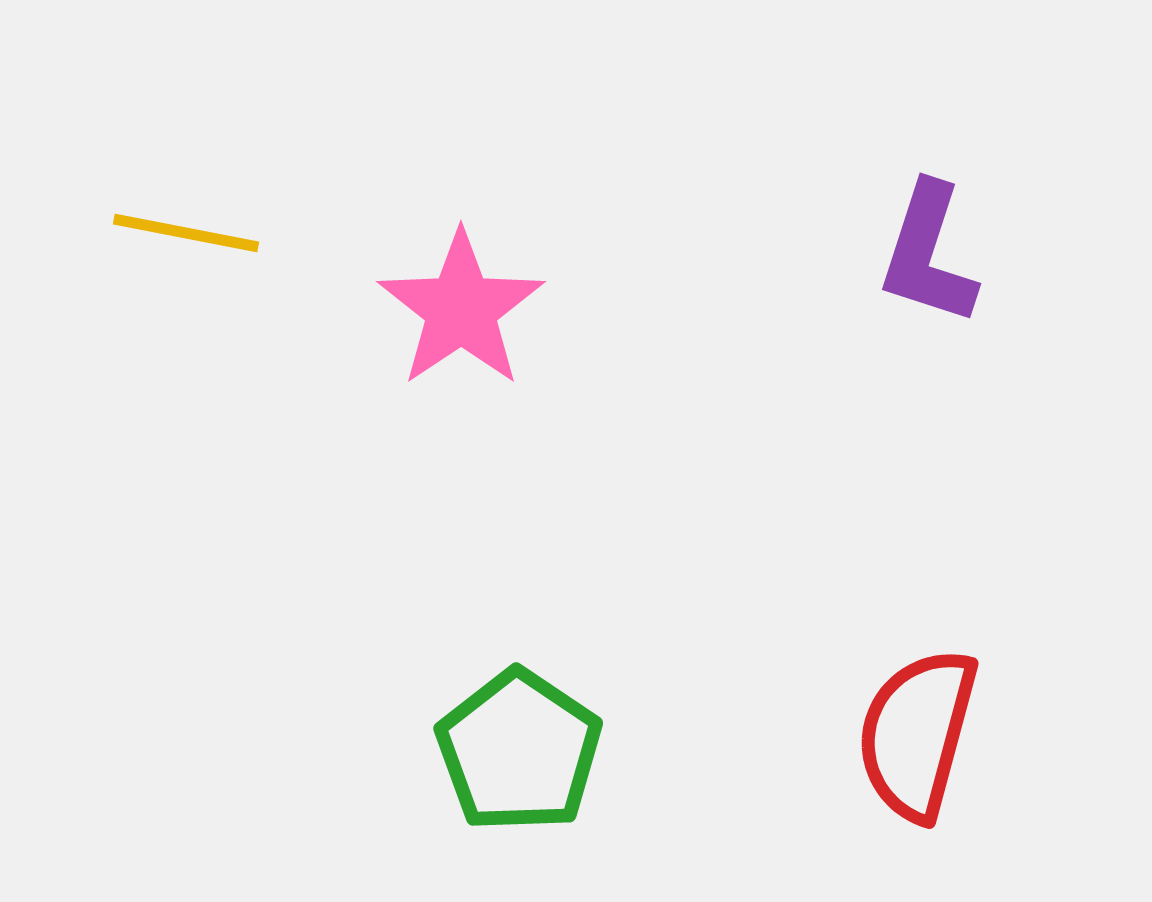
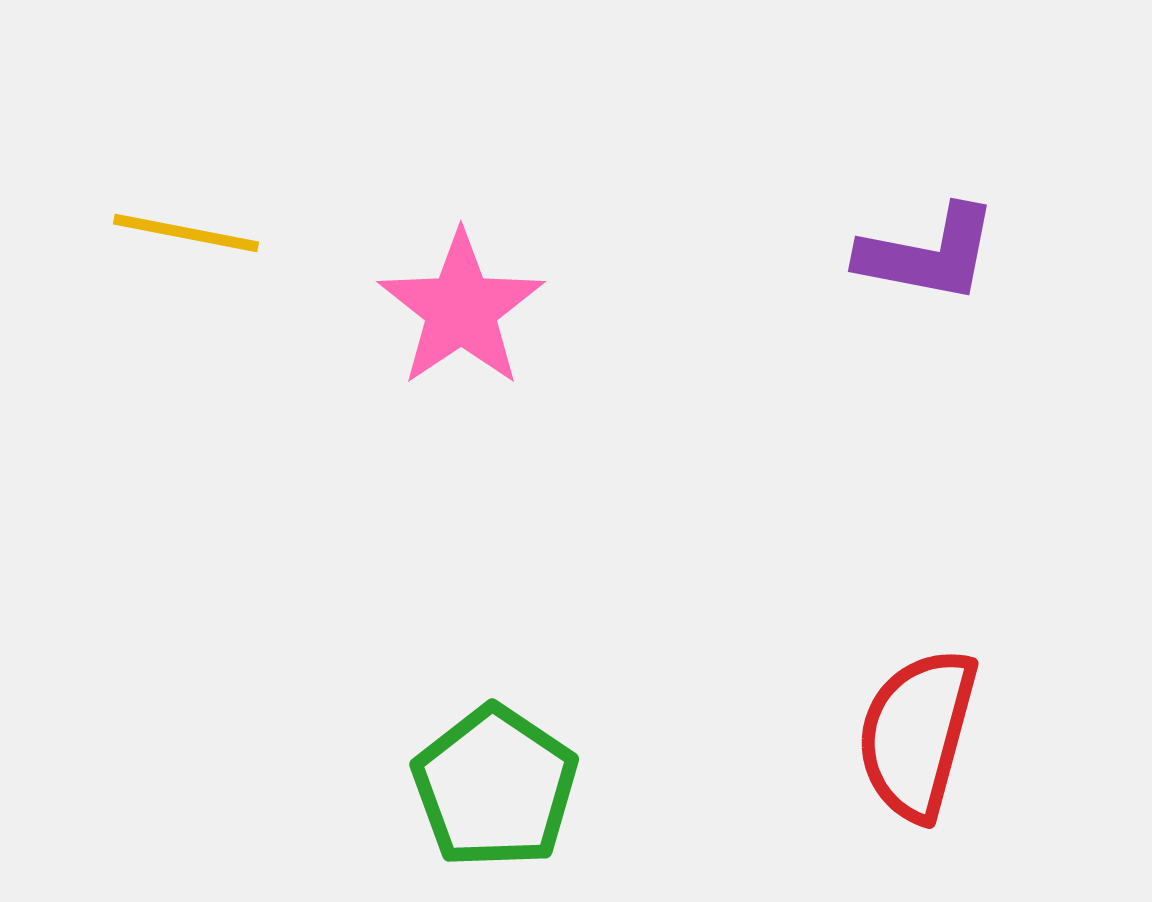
purple L-shape: rotated 97 degrees counterclockwise
green pentagon: moved 24 px left, 36 px down
